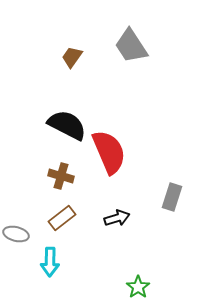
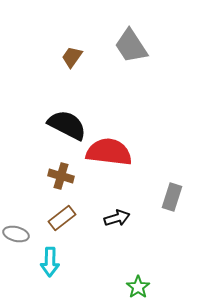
red semicircle: rotated 60 degrees counterclockwise
